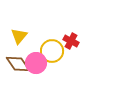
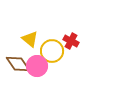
yellow triangle: moved 11 px right, 3 px down; rotated 30 degrees counterclockwise
pink circle: moved 1 px right, 3 px down
